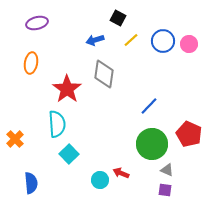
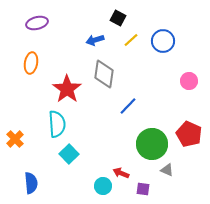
pink circle: moved 37 px down
blue line: moved 21 px left
cyan circle: moved 3 px right, 6 px down
purple square: moved 22 px left, 1 px up
